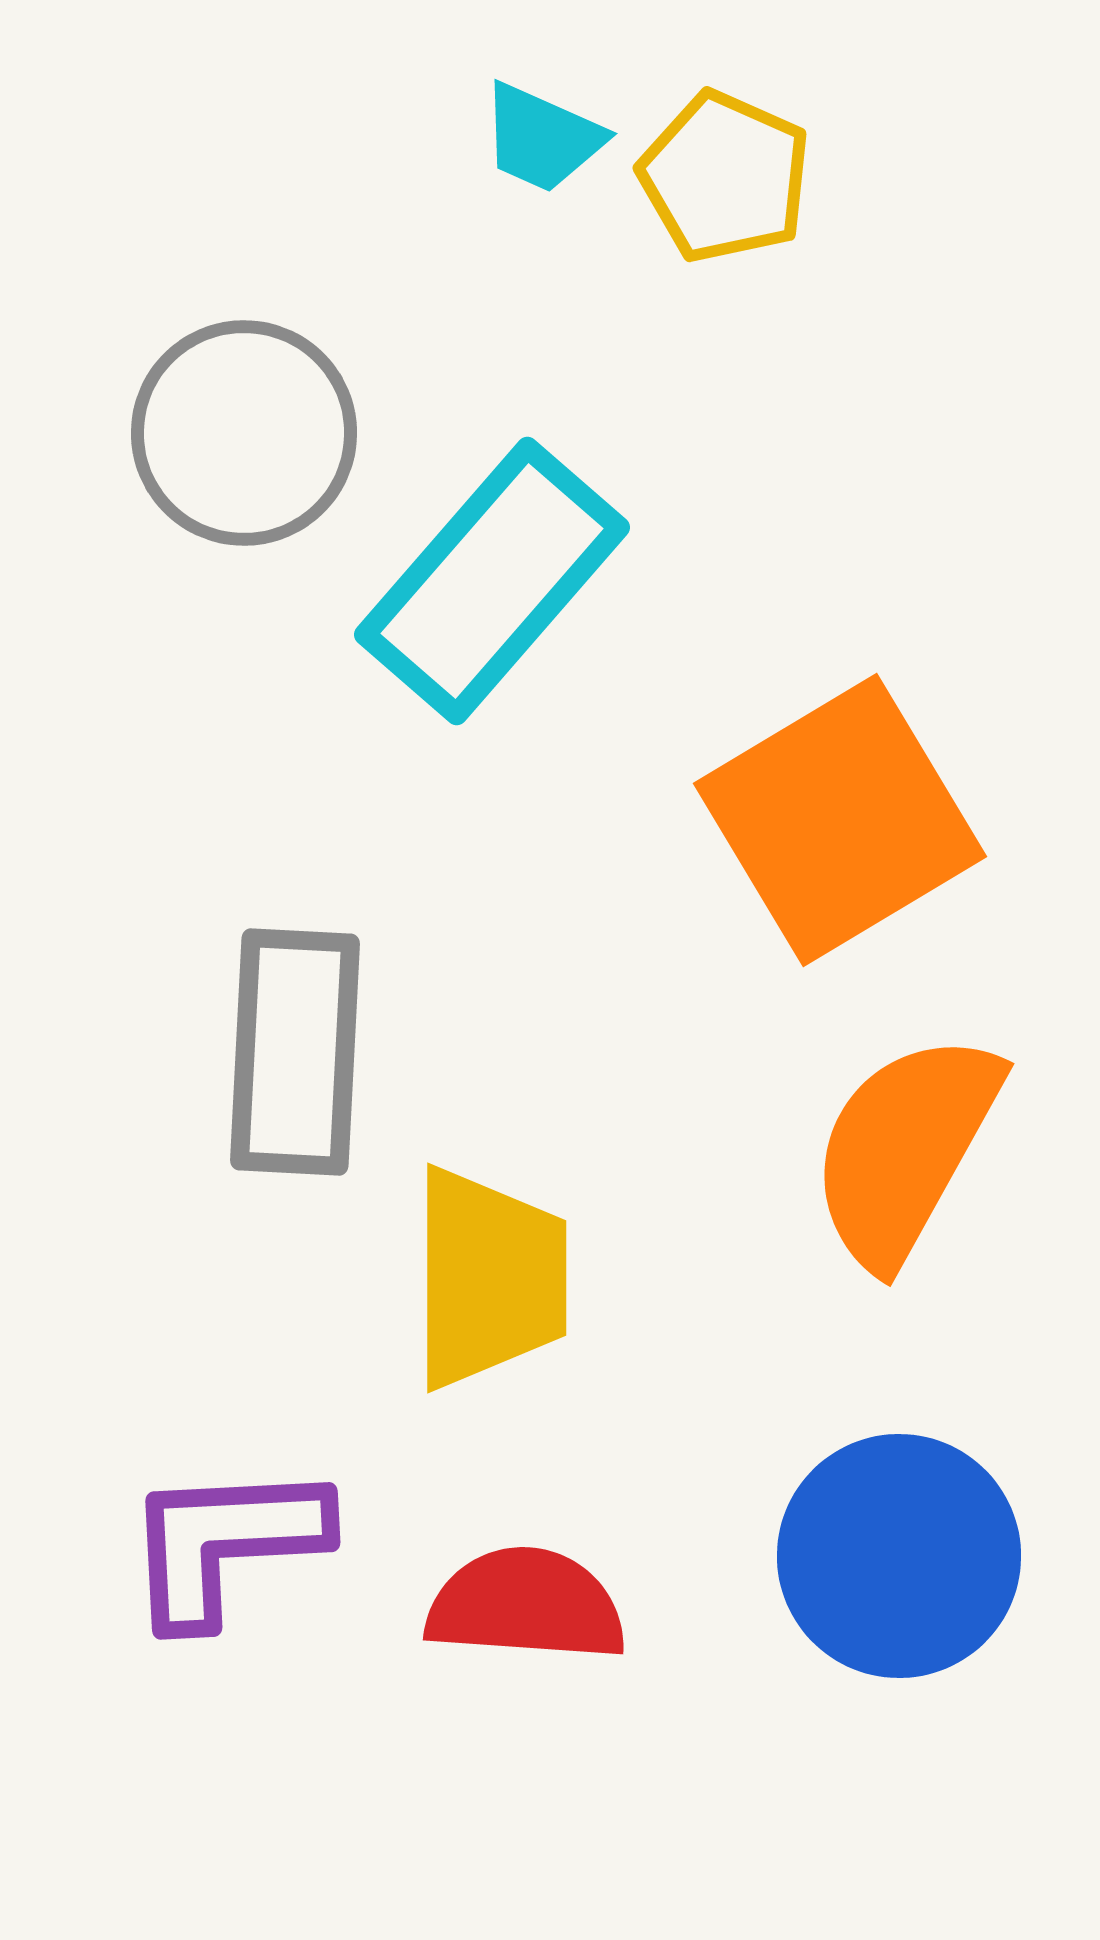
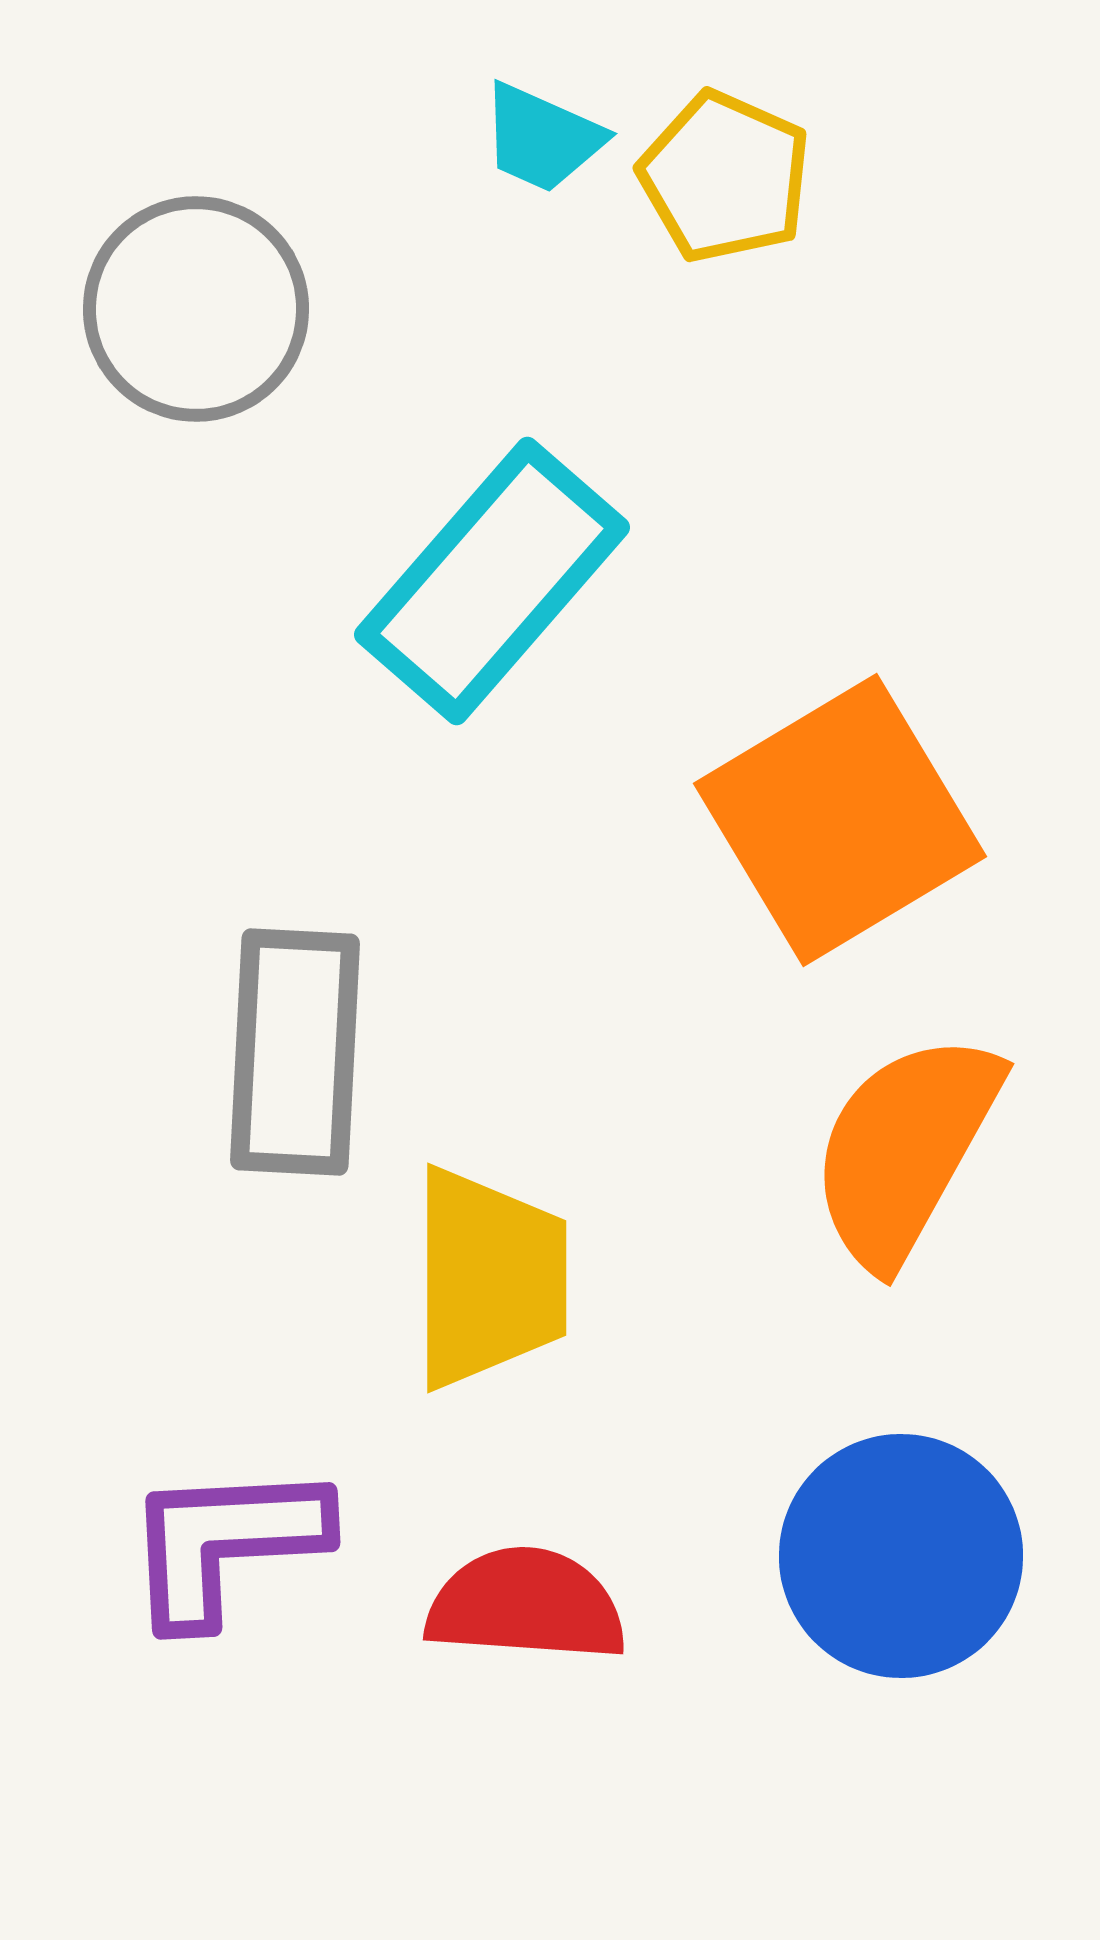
gray circle: moved 48 px left, 124 px up
blue circle: moved 2 px right
